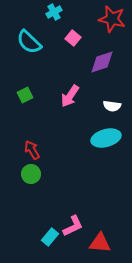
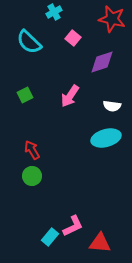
green circle: moved 1 px right, 2 px down
